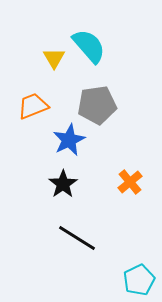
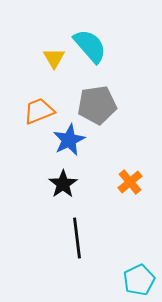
cyan semicircle: moved 1 px right
orange trapezoid: moved 6 px right, 5 px down
black line: rotated 51 degrees clockwise
